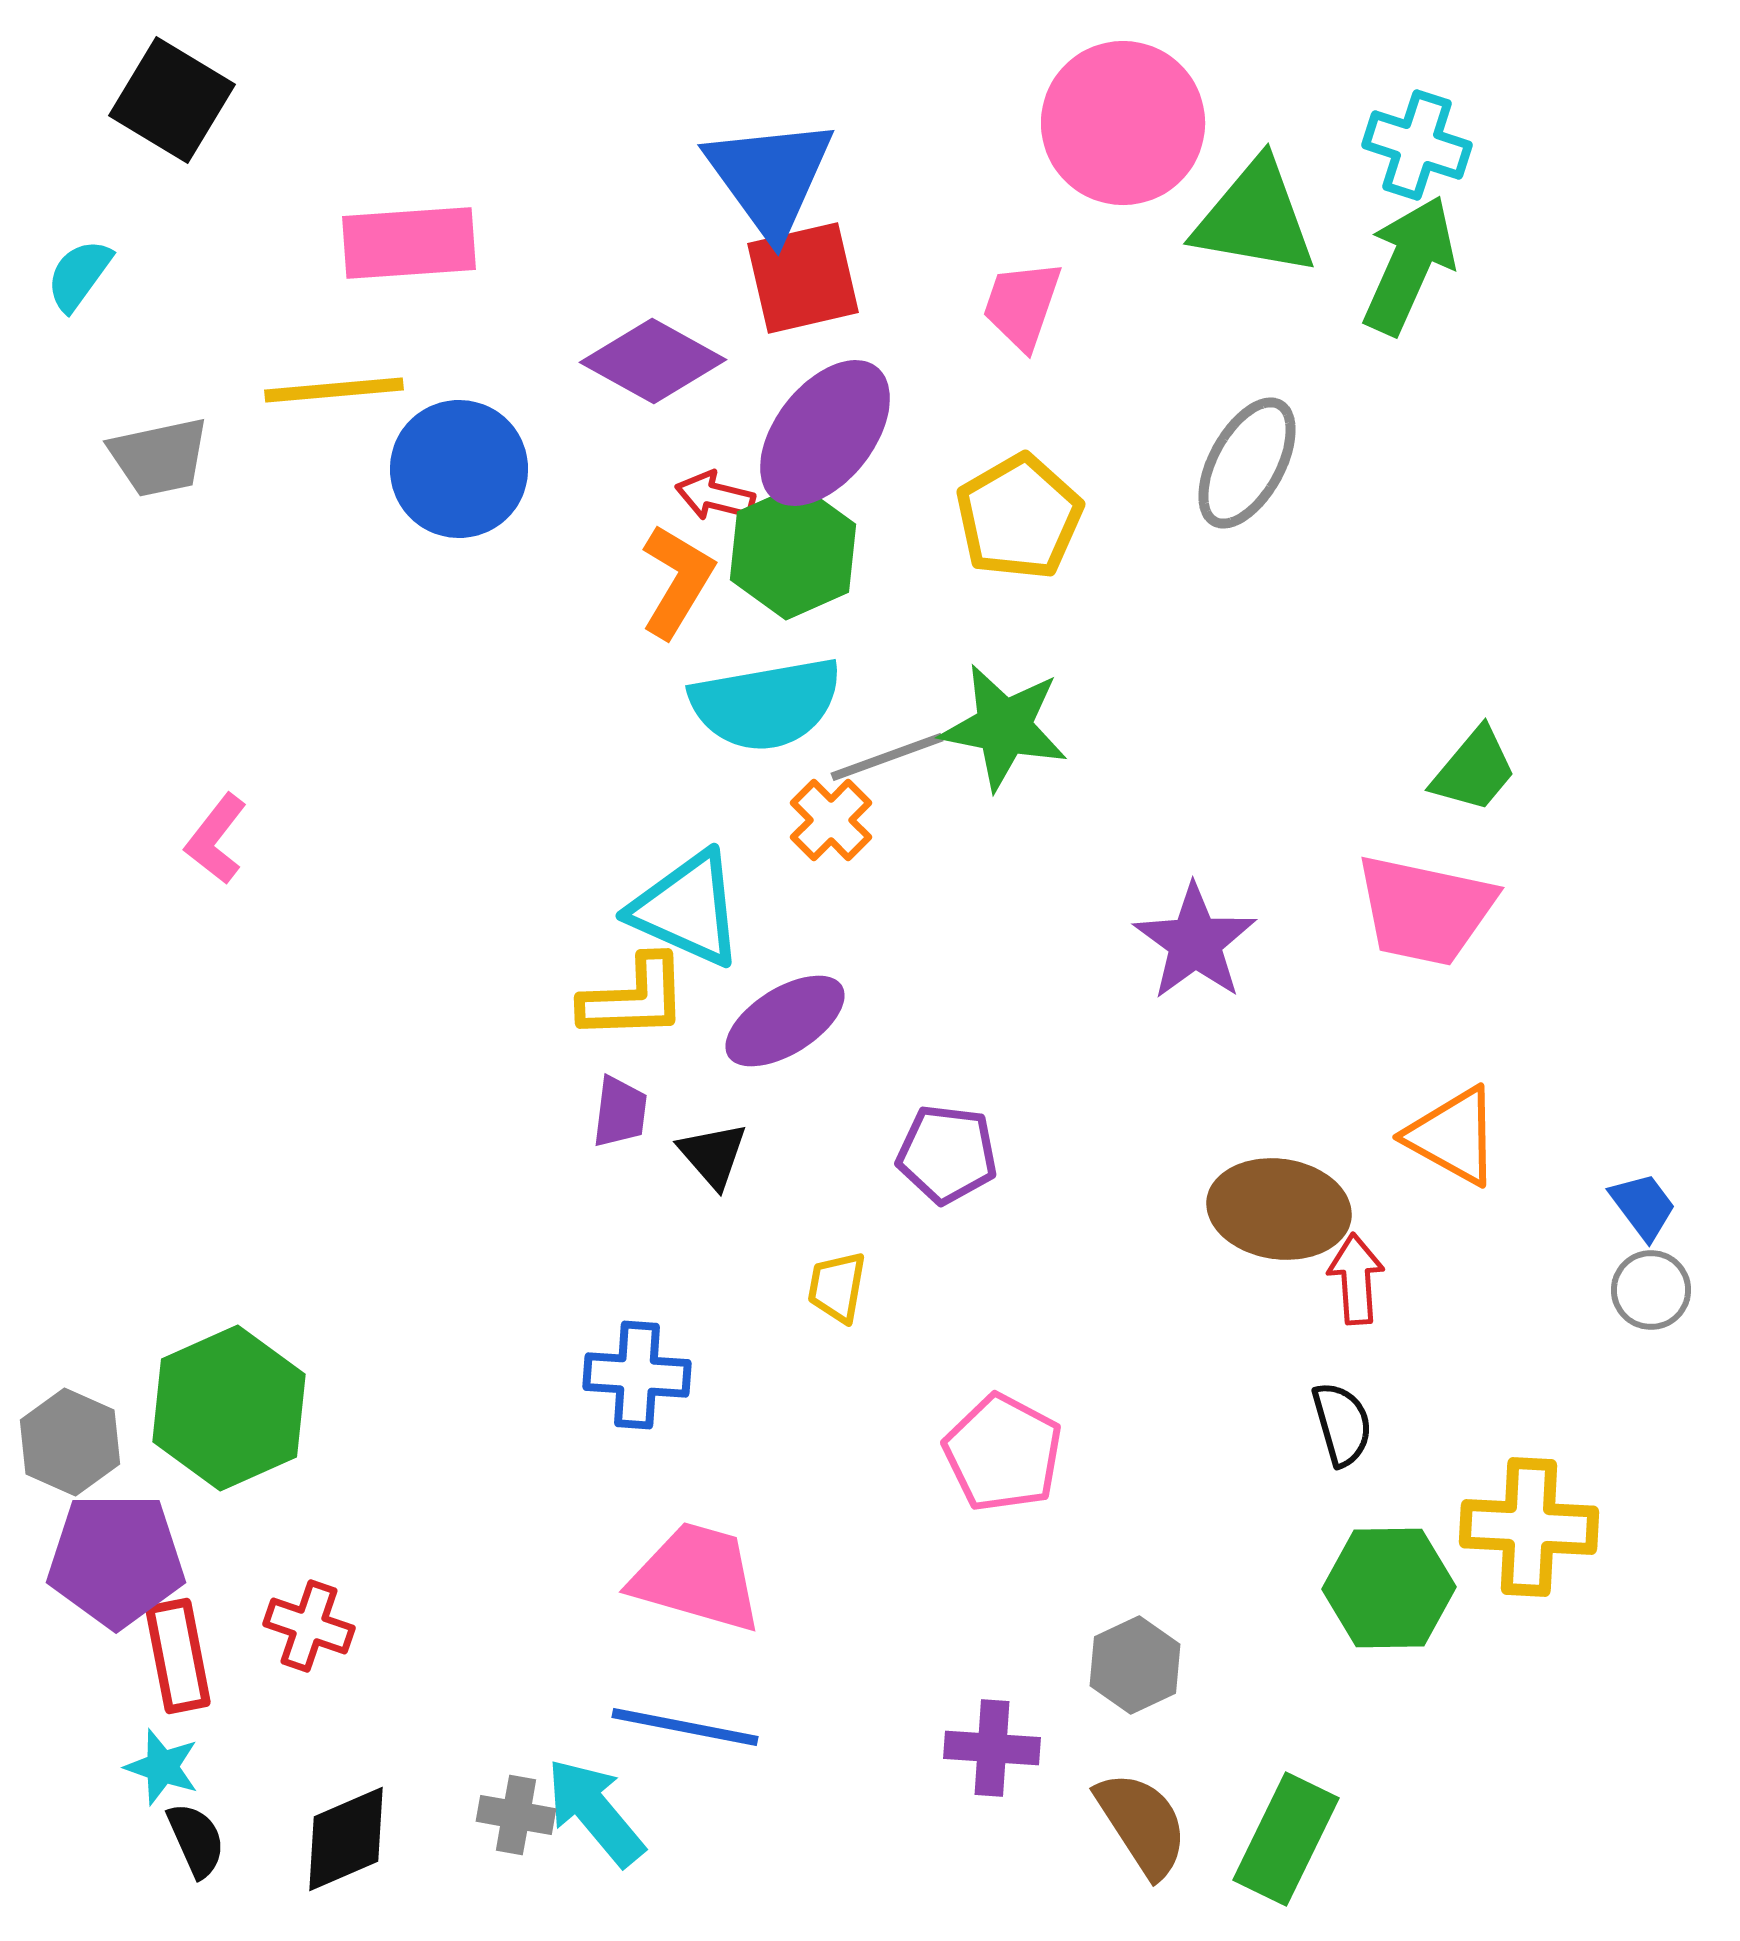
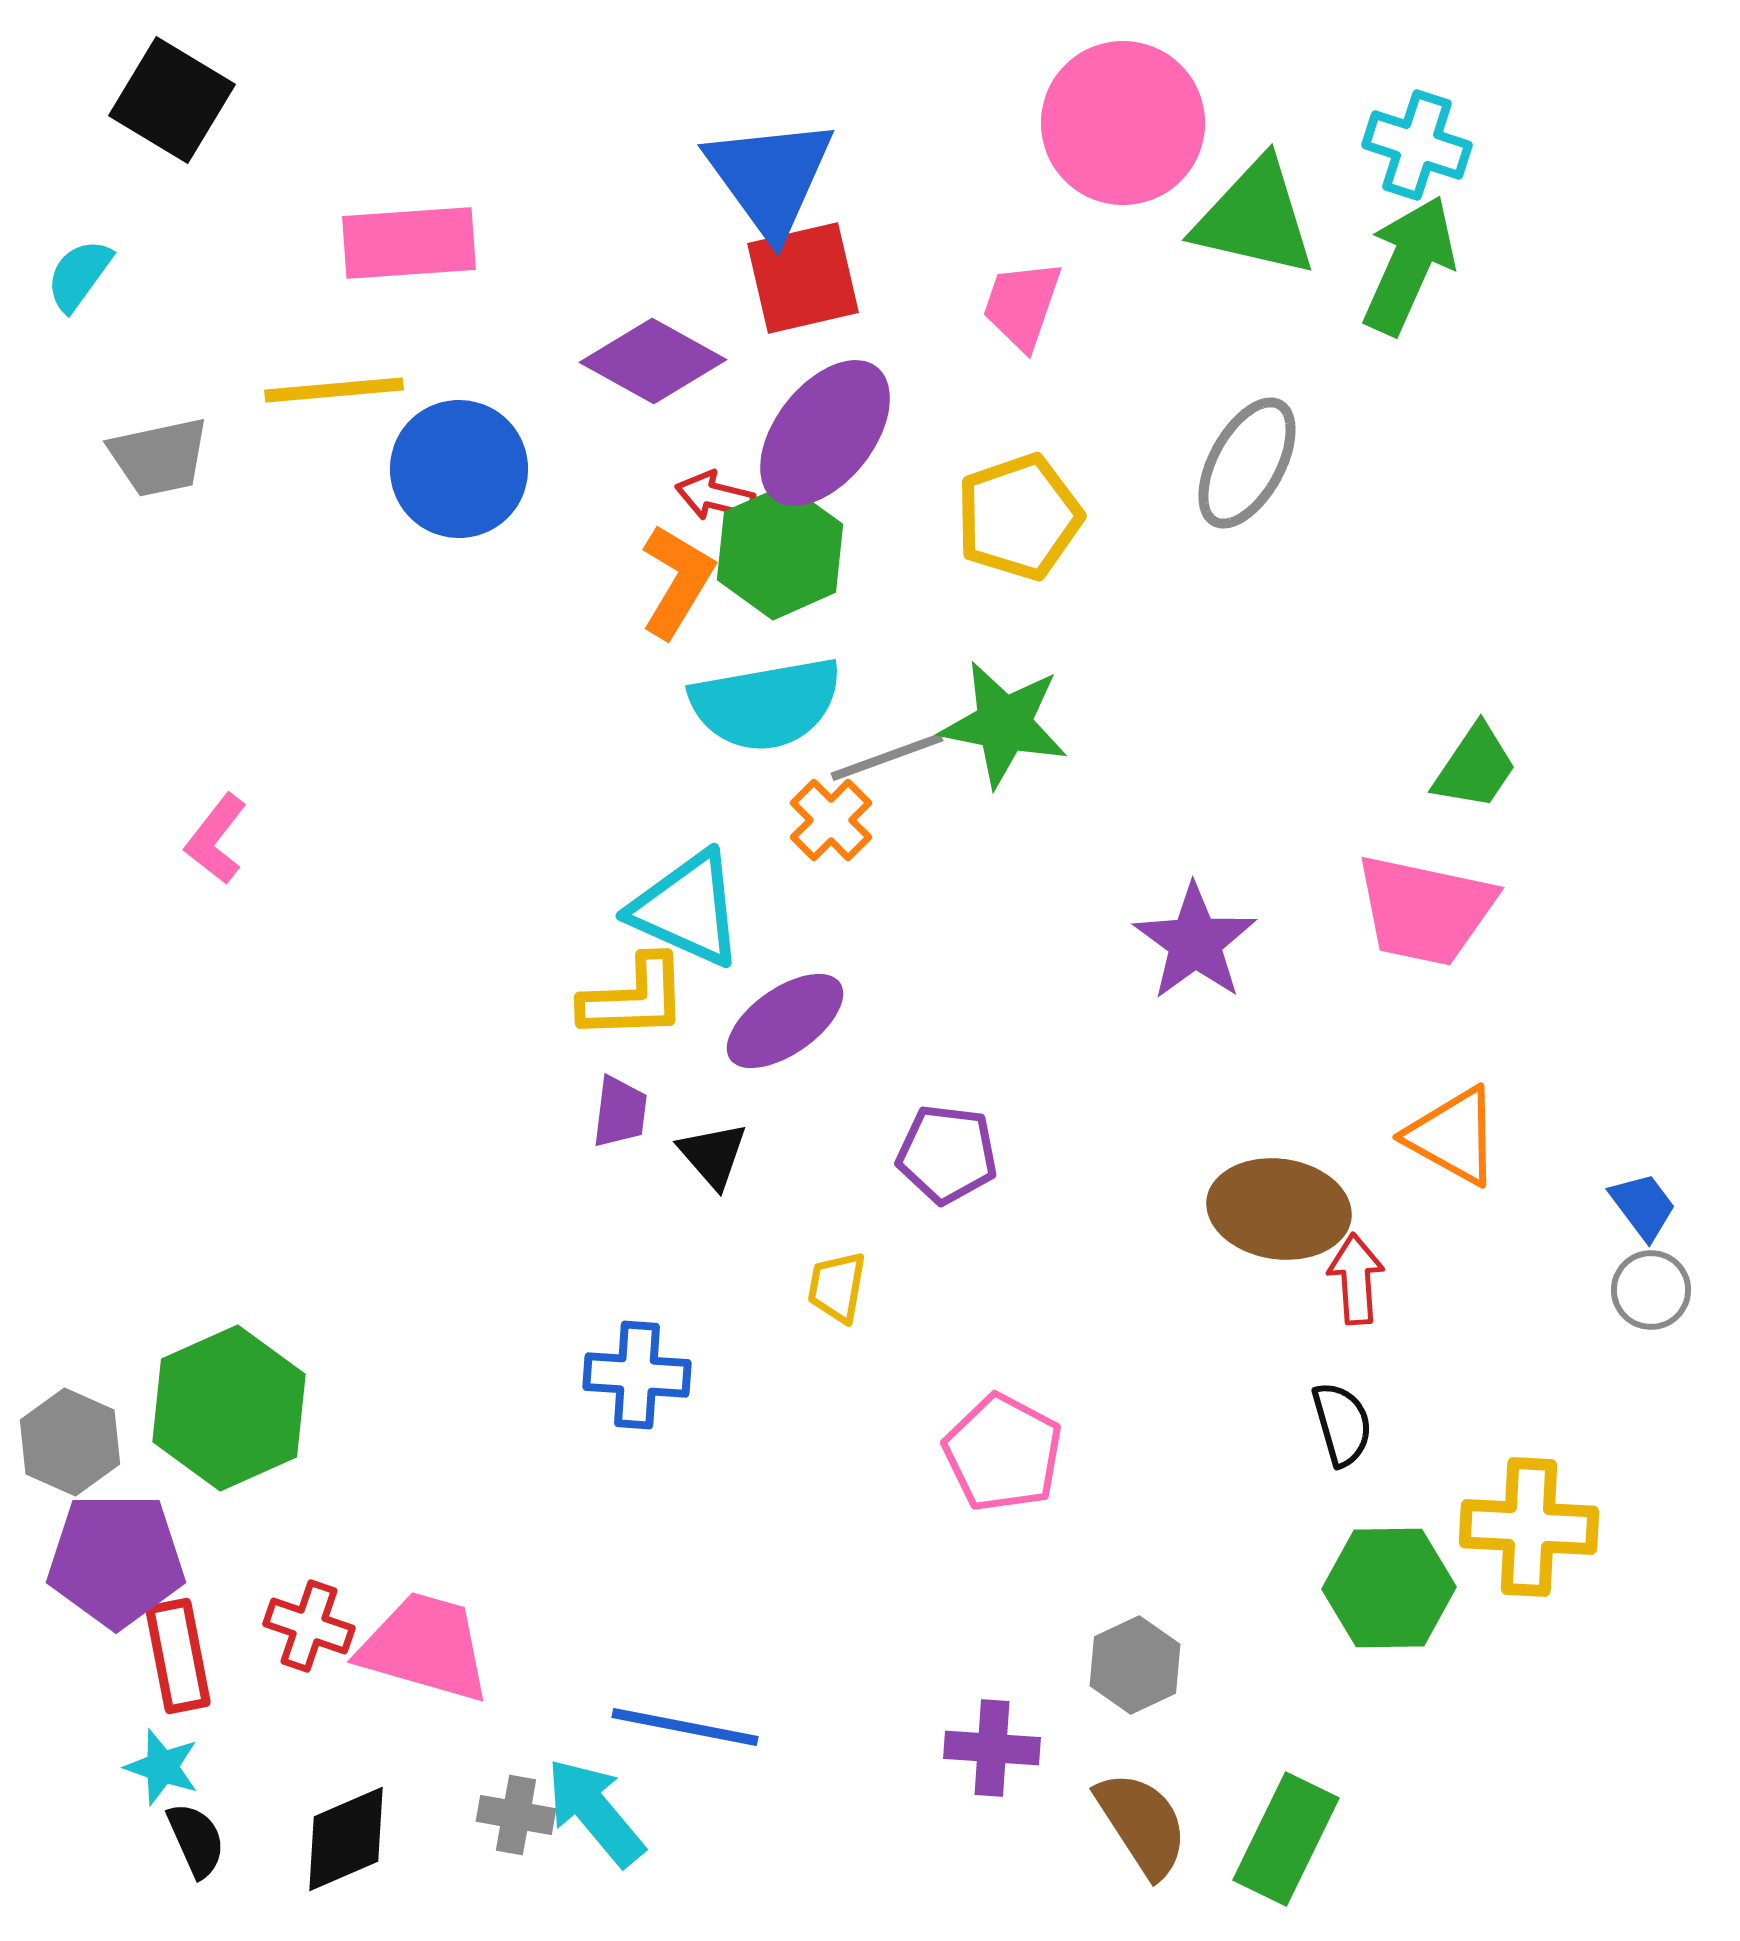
green triangle at (1255, 218): rotated 3 degrees clockwise
yellow pentagon at (1019, 517): rotated 11 degrees clockwise
green hexagon at (793, 552): moved 13 px left
green star at (1004, 727): moved 3 px up
green trapezoid at (1474, 770): moved 1 px right, 3 px up; rotated 6 degrees counterclockwise
purple ellipse at (785, 1021): rotated 3 degrees counterclockwise
pink trapezoid at (697, 1577): moved 272 px left, 70 px down
